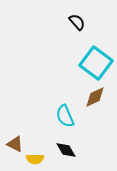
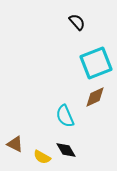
cyan square: rotated 32 degrees clockwise
yellow semicircle: moved 7 px right, 2 px up; rotated 30 degrees clockwise
